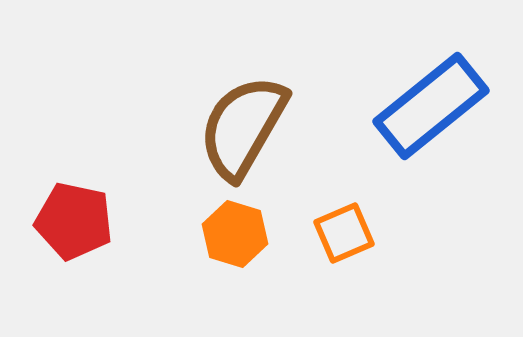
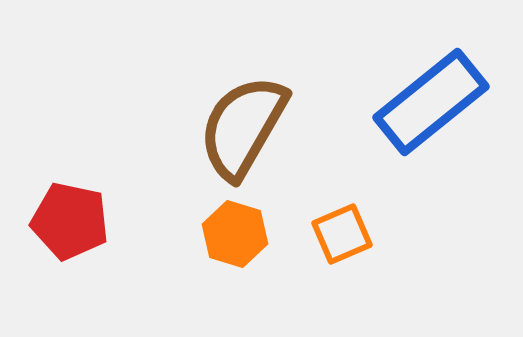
blue rectangle: moved 4 px up
red pentagon: moved 4 px left
orange square: moved 2 px left, 1 px down
